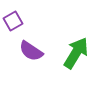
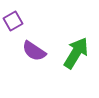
purple semicircle: moved 3 px right
